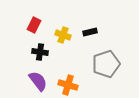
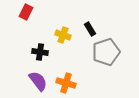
red rectangle: moved 8 px left, 13 px up
black rectangle: moved 3 px up; rotated 72 degrees clockwise
gray pentagon: moved 12 px up
orange cross: moved 2 px left, 2 px up
